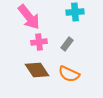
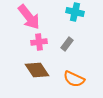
cyan cross: rotated 18 degrees clockwise
orange semicircle: moved 5 px right, 5 px down
